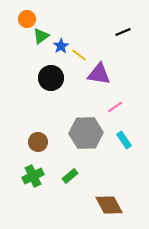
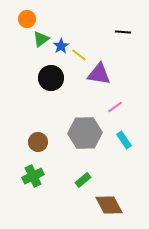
black line: rotated 28 degrees clockwise
green triangle: moved 3 px down
gray hexagon: moved 1 px left
green rectangle: moved 13 px right, 4 px down
